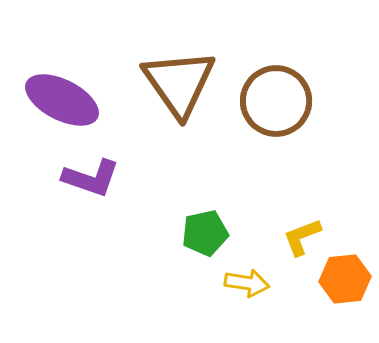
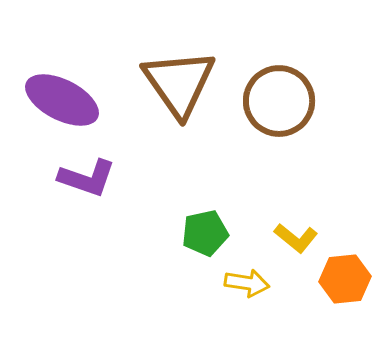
brown circle: moved 3 px right
purple L-shape: moved 4 px left
yellow L-shape: moved 6 px left, 1 px down; rotated 120 degrees counterclockwise
